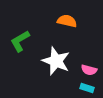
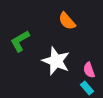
orange semicircle: rotated 144 degrees counterclockwise
pink semicircle: rotated 56 degrees clockwise
cyan rectangle: rotated 32 degrees clockwise
